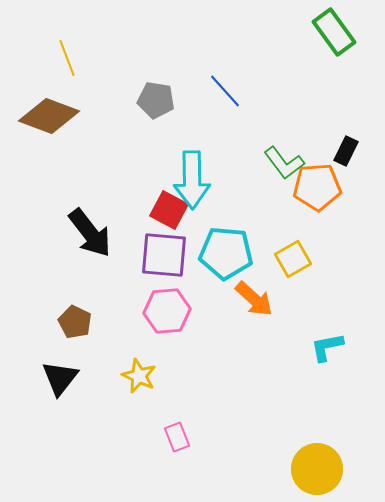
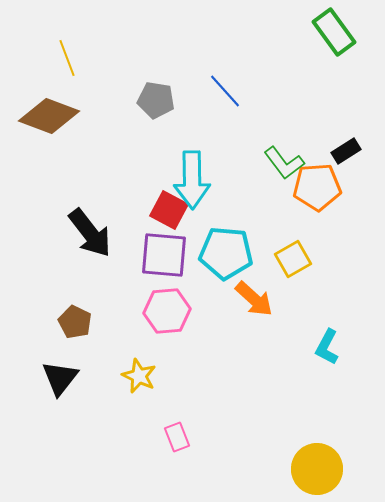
black rectangle: rotated 32 degrees clockwise
cyan L-shape: rotated 51 degrees counterclockwise
